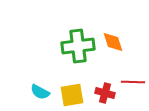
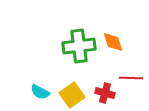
green cross: moved 1 px right
red line: moved 2 px left, 4 px up
yellow square: rotated 25 degrees counterclockwise
